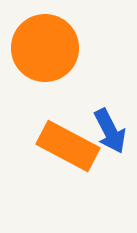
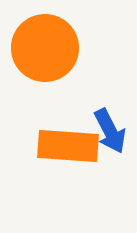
orange rectangle: rotated 24 degrees counterclockwise
